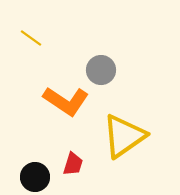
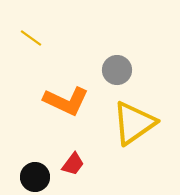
gray circle: moved 16 px right
orange L-shape: rotated 9 degrees counterclockwise
yellow triangle: moved 10 px right, 13 px up
red trapezoid: rotated 20 degrees clockwise
